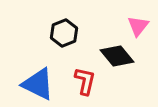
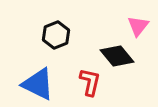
black hexagon: moved 8 px left, 2 px down
red L-shape: moved 5 px right, 1 px down
